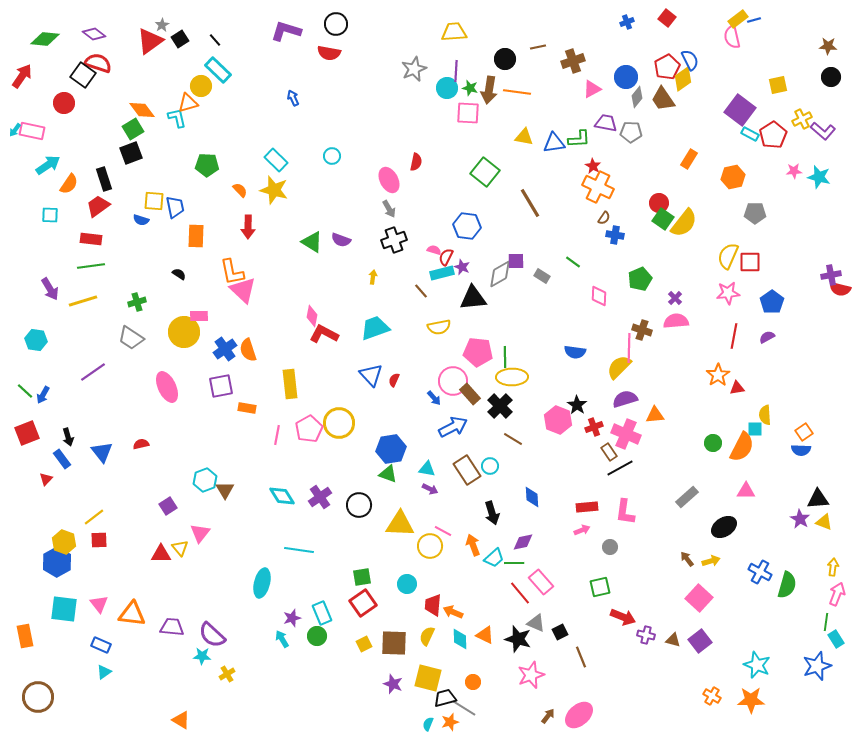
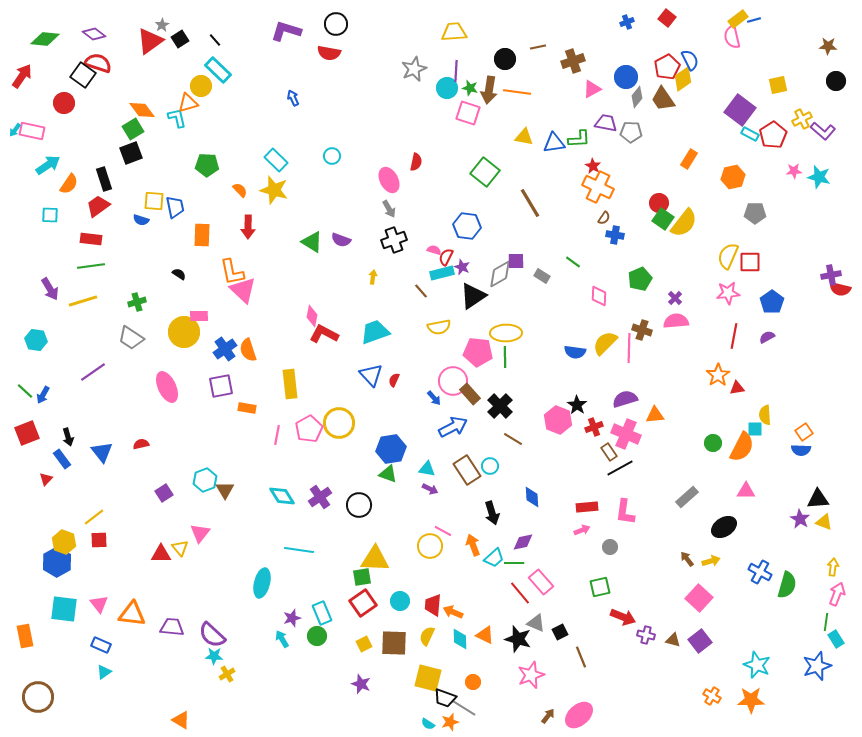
black circle at (831, 77): moved 5 px right, 4 px down
pink square at (468, 113): rotated 15 degrees clockwise
orange rectangle at (196, 236): moved 6 px right, 1 px up
black triangle at (473, 298): moved 2 px up; rotated 28 degrees counterclockwise
cyan trapezoid at (375, 328): moved 4 px down
yellow semicircle at (619, 367): moved 14 px left, 24 px up
yellow ellipse at (512, 377): moved 6 px left, 44 px up
purple square at (168, 506): moved 4 px left, 13 px up
yellow triangle at (400, 524): moved 25 px left, 35 px down
cyan circle at (407, 584): moved 7 px left, 17 px down
cyan star at (202, 656): moved 12 px right
purple star at (393, 684): moved 32 px left
black trapezoid at (445, 698): rotated 145 degrees counterclockwise
cyan semicircle at (428, 724): rotated 80 degrees counterclockwise
